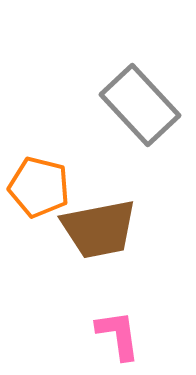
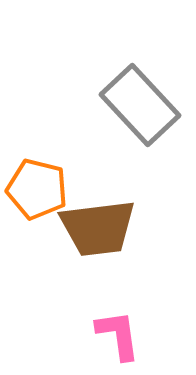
orange pentagon: moved 2 px left, 2 px down
brown trapezoid: moved 1 px left, 1 px up; rotated 4 degrees clockwise
